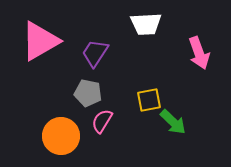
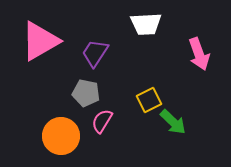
pink arrow: moved 1 px down
gray pentagon: moved 2 px left
yellow square: rotated 15 degrees counterclockwise
